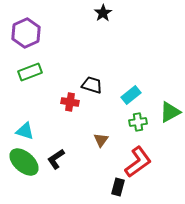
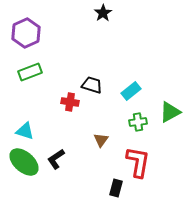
cyan rectangle: moved 4 px up
red L-shape: rotated 44 degrees counterclockwise
black rectangle: moved 2 px left, 1 px down
